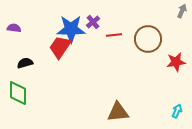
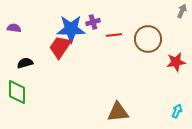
purple cross: rotated 24 degrees clockwise
green diamond: moved 1 px left, 1 px up
